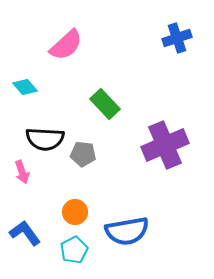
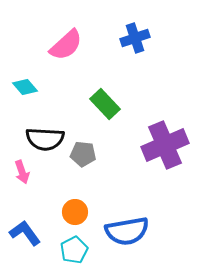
blue cross: moved 42 px left
